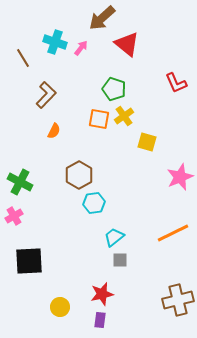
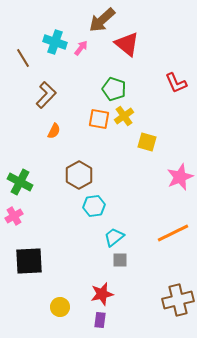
brown arrow: moved 2 px down
cyan hexagon: moved 3 px down
